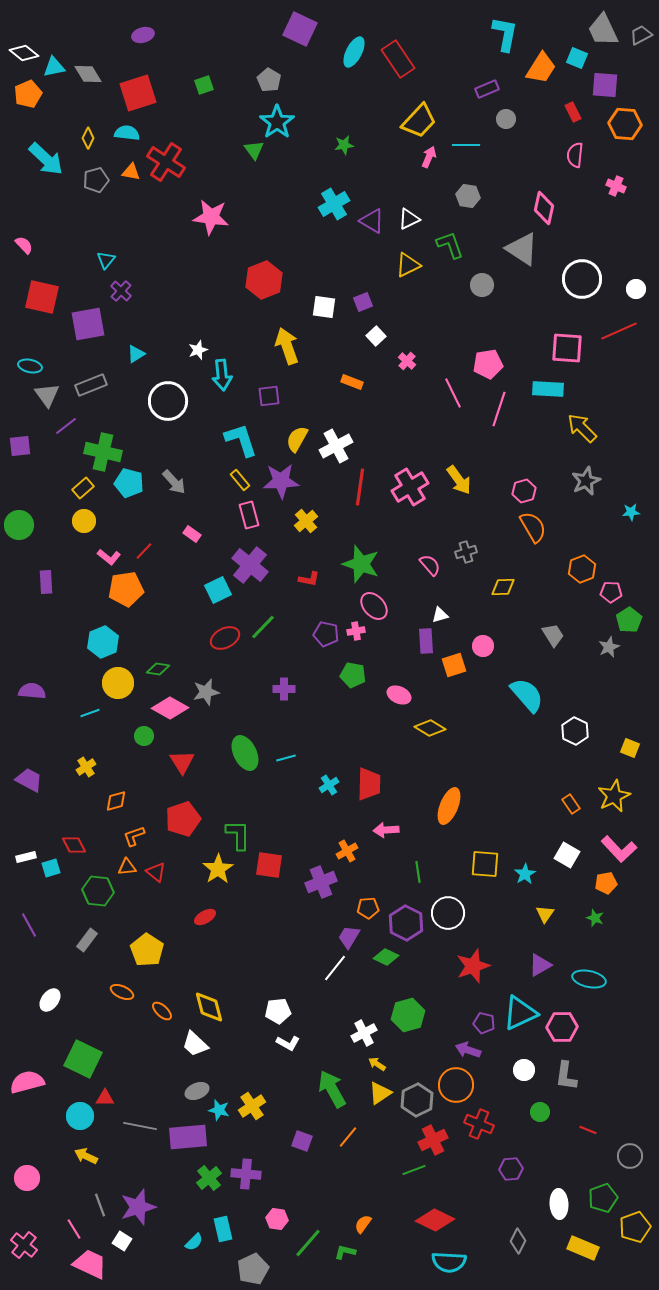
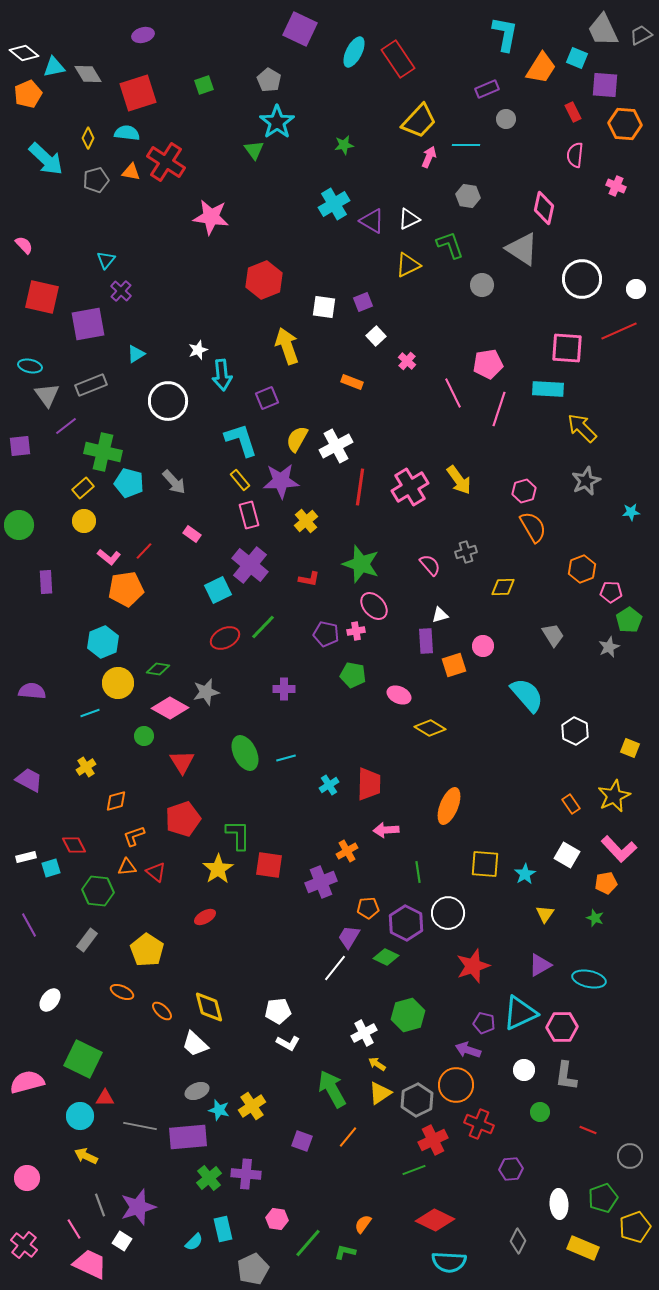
purple square at (269, 396): moved 2 px left, 2 px down; rotated 15 degrees counterclockwise
